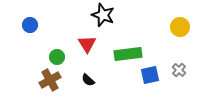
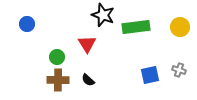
blue circle: moved 3 px left, 1 px up
green rectangle: moved 8 px right, 27 px up
gray cross: rotated 24 degrees counterclockwise
brown cross: moved 8 px right; rotated 30 degrees clockwise
